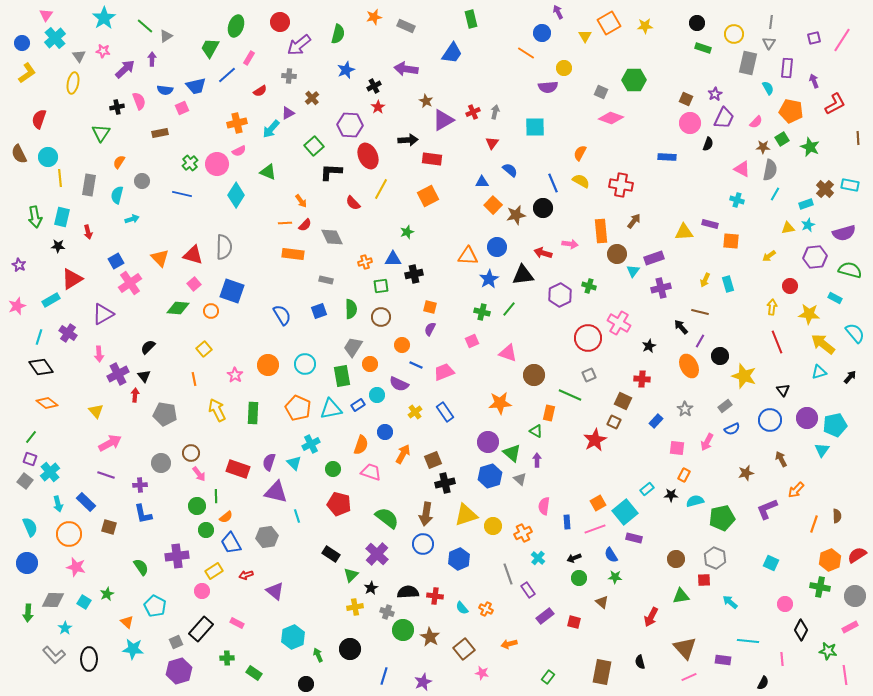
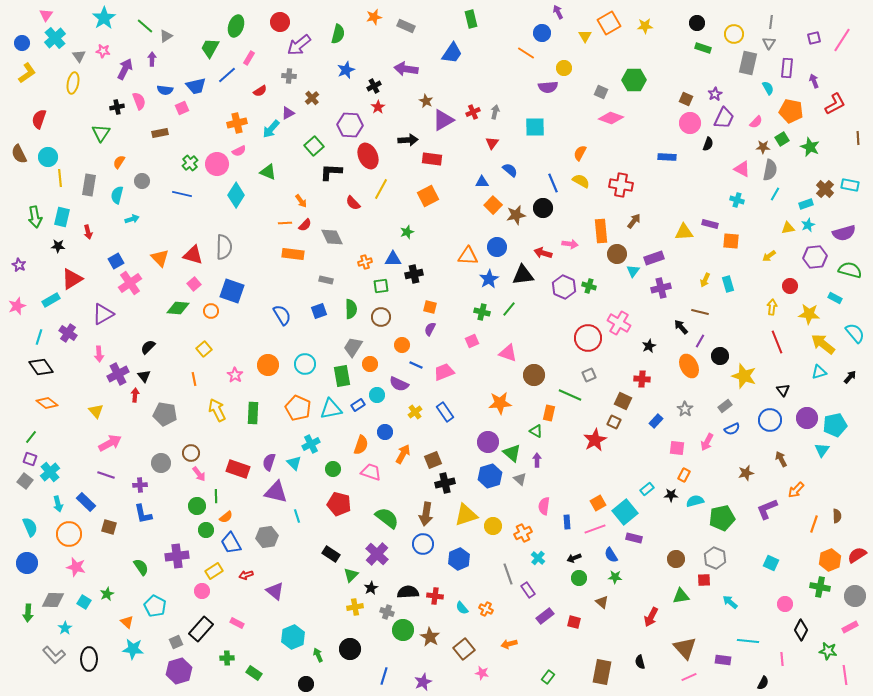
purple arrow at (125, 69): rotated 20 degrees counterclockwise
purple hexagon at (560, 295): moved 4 px right, 8 px up; rotated 10 degrees counterclockwise
